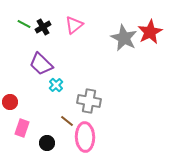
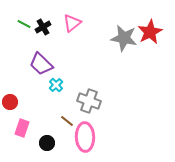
pink triangle: moved 2 px left, 2 px up
gray star: rotated 16 degrees counterclockwise
gray cross: rotated 10 degrees clockwise
